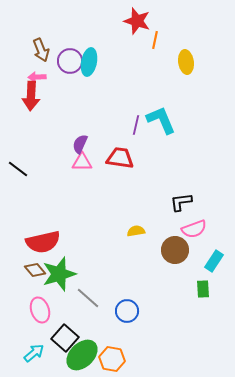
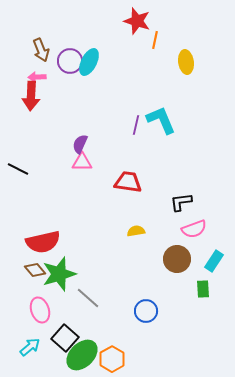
cyan ellipse: rotated 16 degrees clockwise
red trapezoid: moved 8 px right, 24 px down
black line: rotated 10 degrees counterclockwise
brown circle: moved 2 px right, 9 px down
blue circle: moved 19 px right
cyan arrow: moved 4 px left, 6 px up
orange hexagon: rotated 20 degrees clockwise
